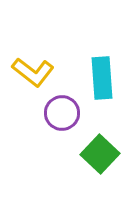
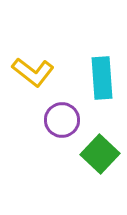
purple circle: moved 7 px down
